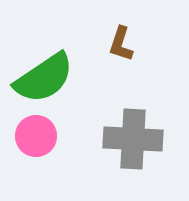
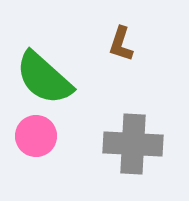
green semicircle: rotated 76 degrees clockwise
gray cross: moved 5 px down
